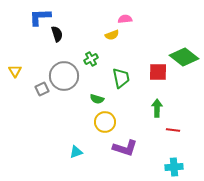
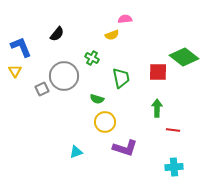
blue L-shape: moved 19 px left, 30 px down; rotated 70 degrees clockwise
black semicircle: rotated 56 degrees clockwise
green cross: moved 1 px right, 1 px up; rotated 32 degrees counterclockwise
